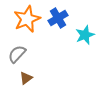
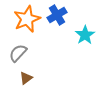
blue cross: moved 1 px left, 3 px up
cyan star: rotated 12 degrees counterclockwise
gray semicircle: moved 1 px right, 1 px up
